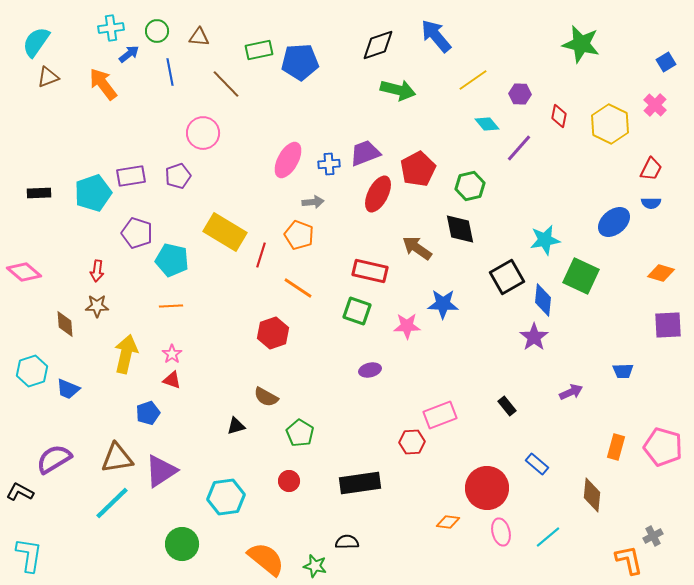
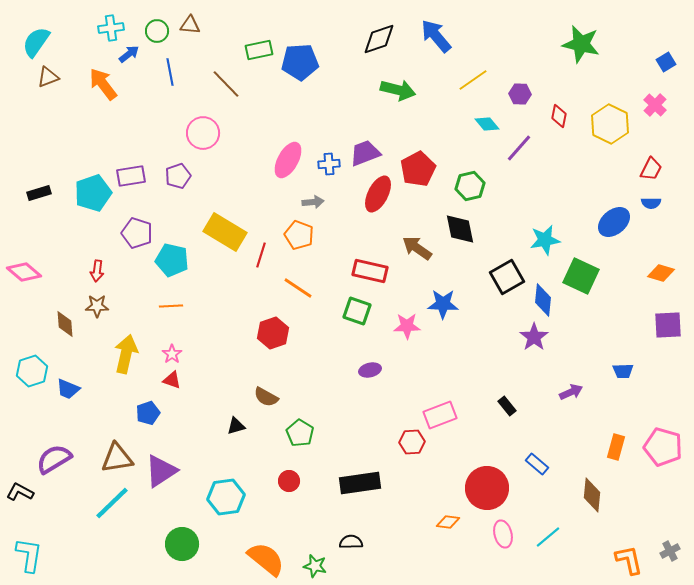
brown triangle at (199, 37): moved 9 px left, 12 px up
black diamond at (378, 45): moved 1 px right, 6 px up
black rectangle at (39, 193): rotated 15 degrees counterclockwise
pink ellipse at (501, 532): moved 2 px right, 2 px down
gray cross at (653, 536): moved 17 px right, 15 px down
black semicircle at (347, 542): moved 4 px right
